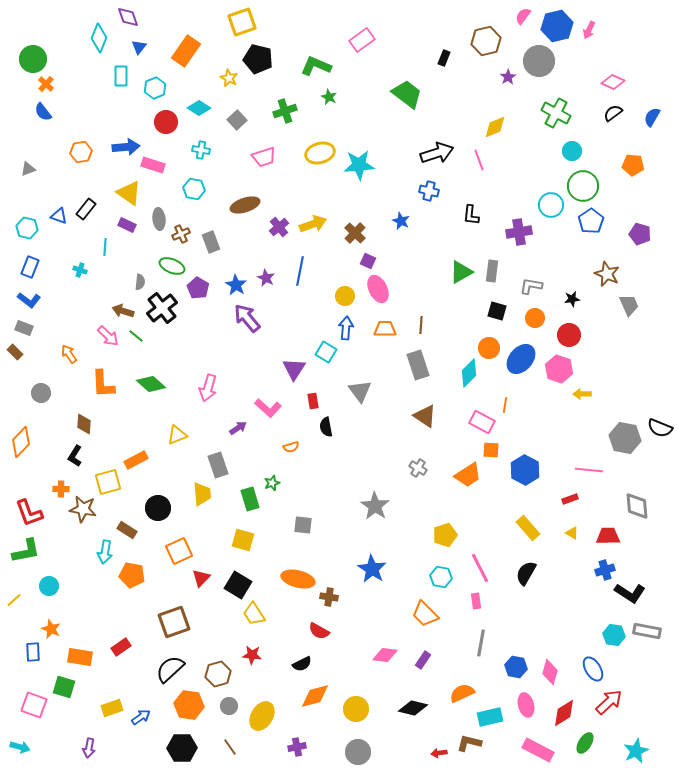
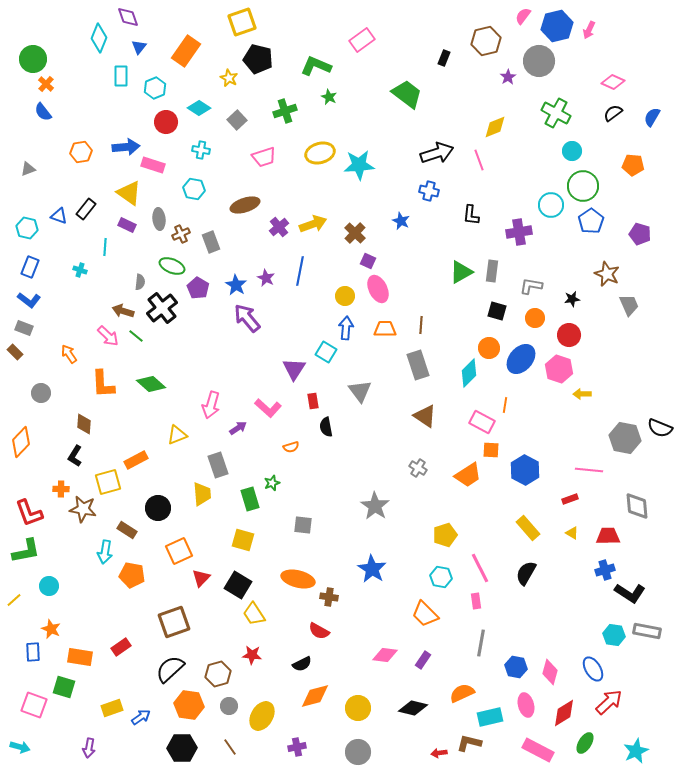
pink arrow at (208, 388): moved 3 px right, 17 px down
yellow circle at (356, 709): moved 2 px right, 1 px up
